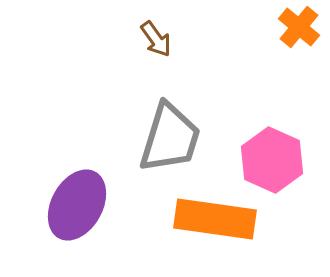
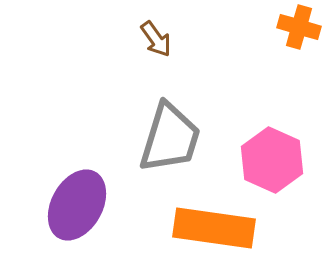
orange cross: rotated 24 degrees counterclockwise
orange rectangle: moved 1 px left, 9 px down
